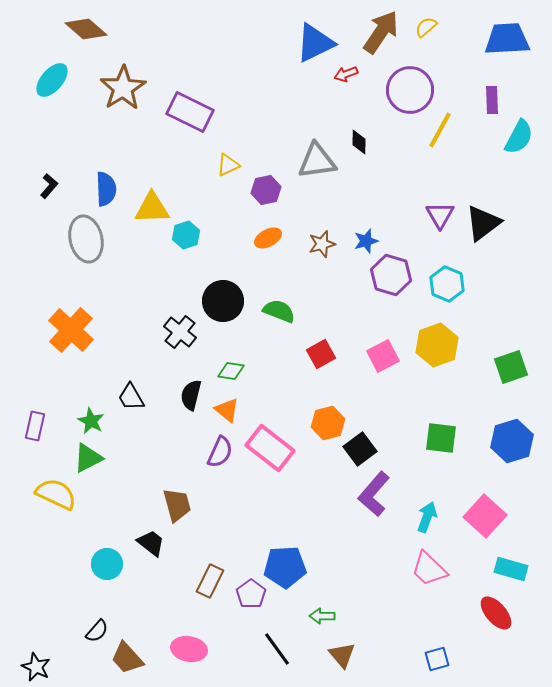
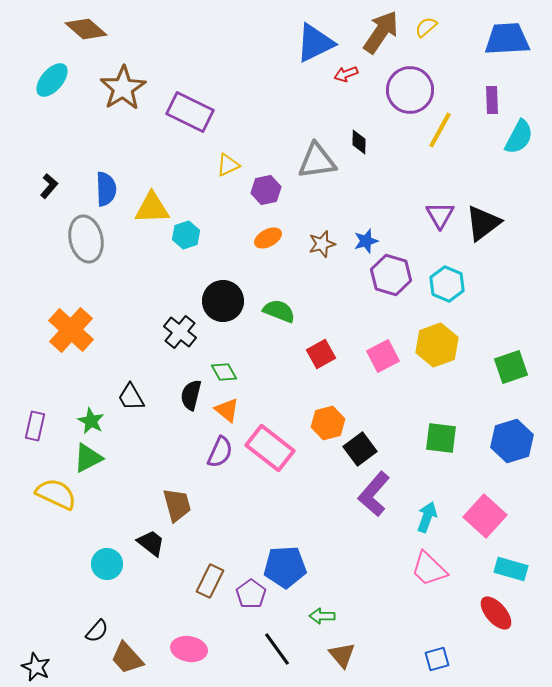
green diamond at (231, 371): moved 7 px left, 1 px down; rotated 52 degrees clockwise
